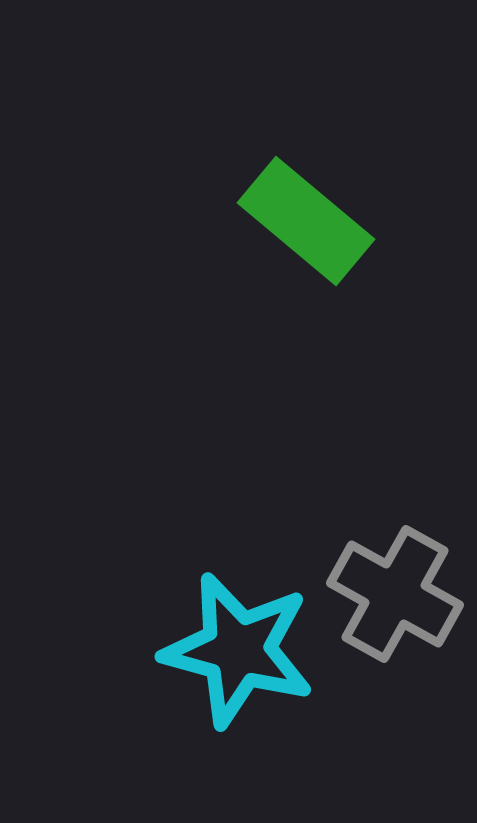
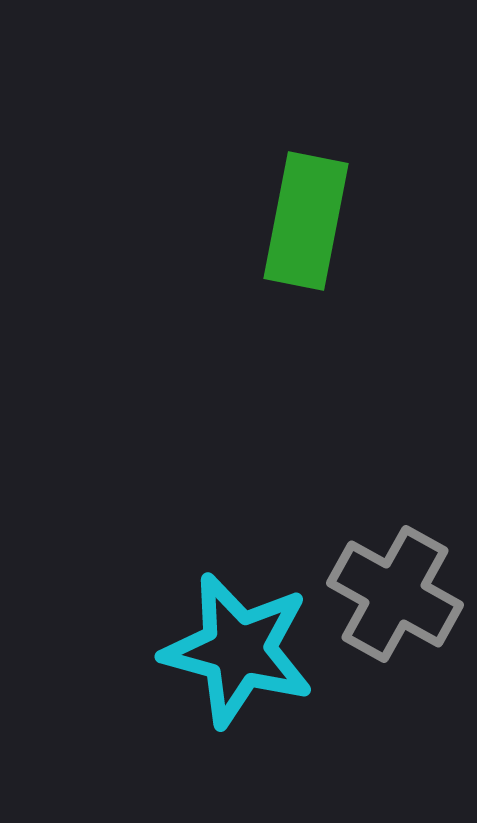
green rectangle: rotated 61 degrees clockwise
